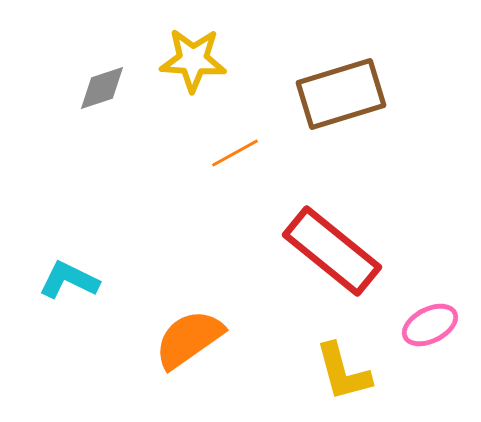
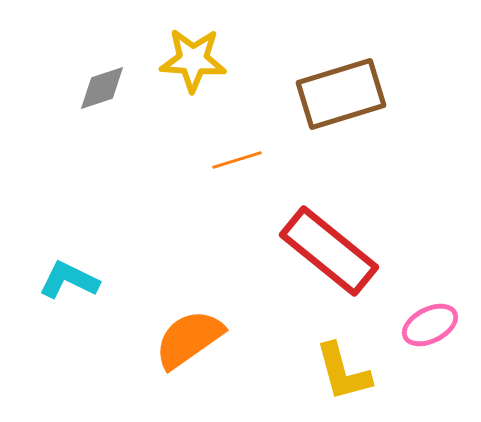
orange line: moved 2 px right, 7 px down; rotated 12 degrees clockwise
red rectangle: moved 3 px left
